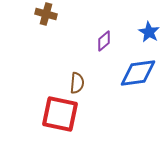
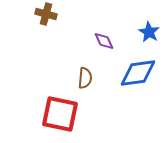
purple diamond: rotated 75 degrees counterclockwise
brown semicircle: moved 8 px right, 5 px up
